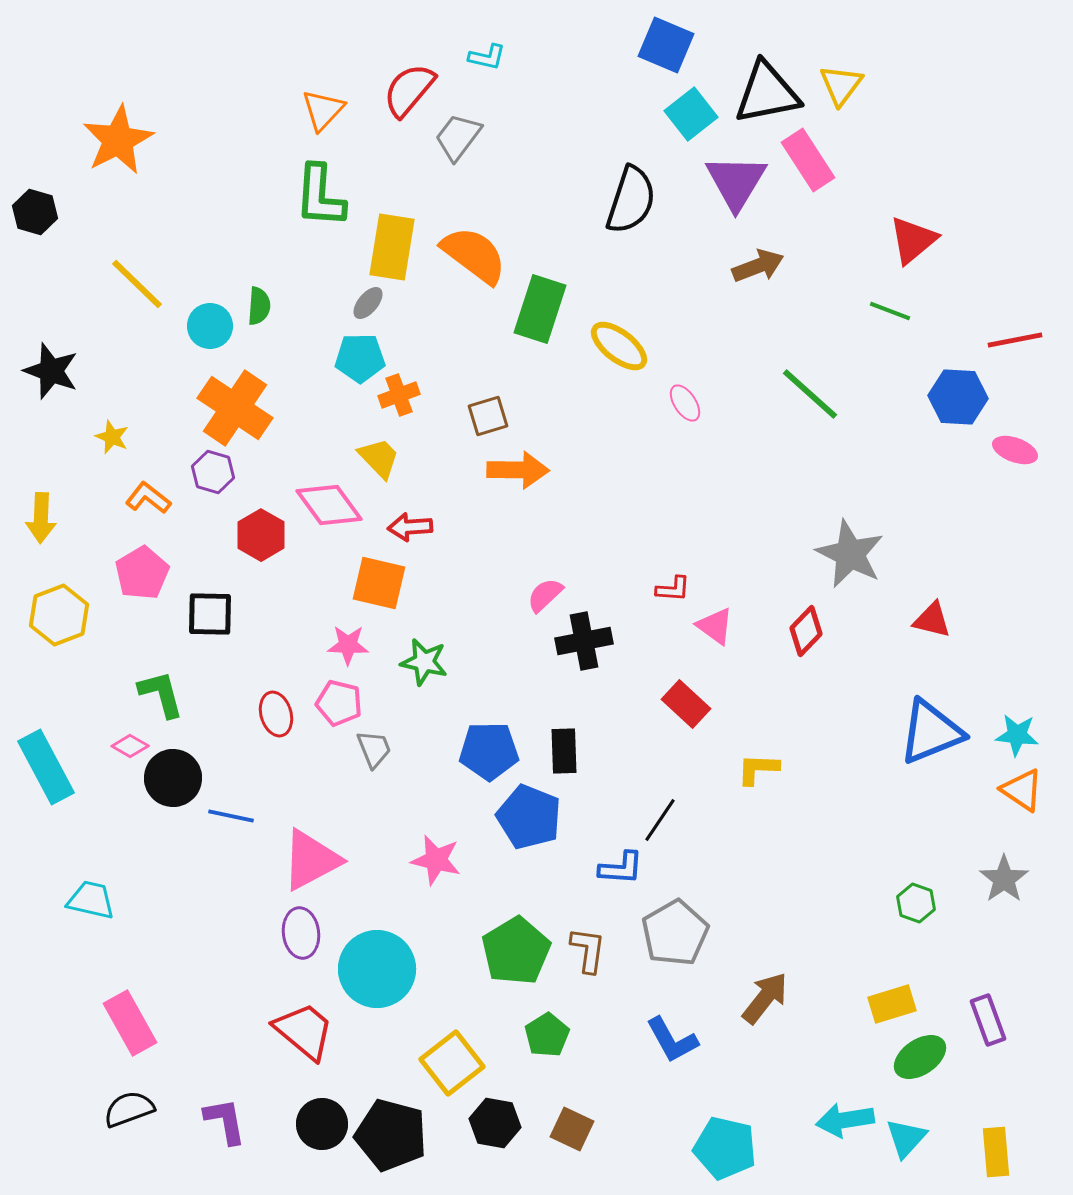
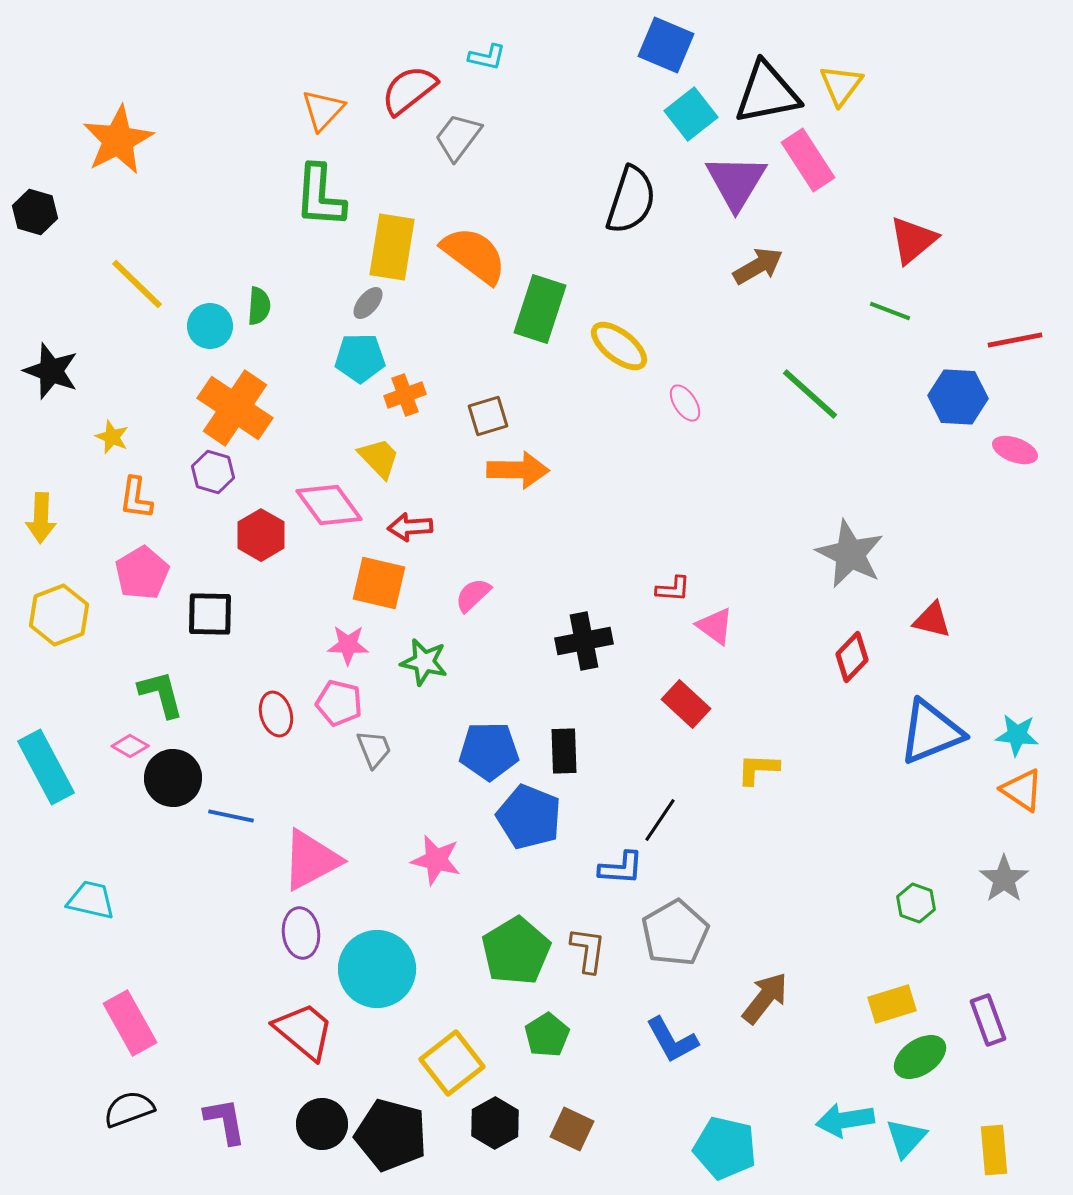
red semicircle at (409, 90): rotated 12 degrees clockwise
brown arrow at (758, 266): rotated 9 degrees counterclockwise
orange cross at (399, 395): moved 6 px right
orange L-shape at (148, 498): moved 12 px left; rotated 120 degrees counterclockwise
pink semicircle at (545, 595): moved 72 px left
red diamond at (806, 631): moved 46 px right, 26 px down
black hexagon at (495, 1123): rotated 21 degrees clockwise
yellow rectangle at (996, 1152): moved 2 px left, 2 px up
